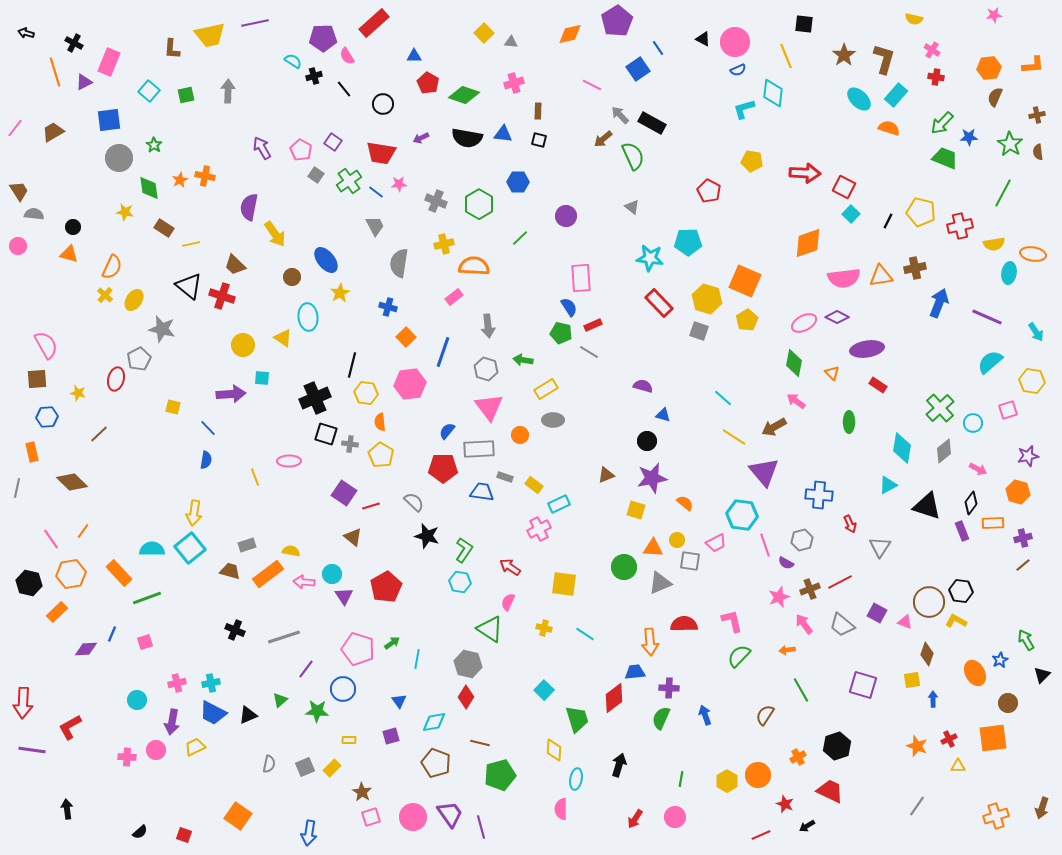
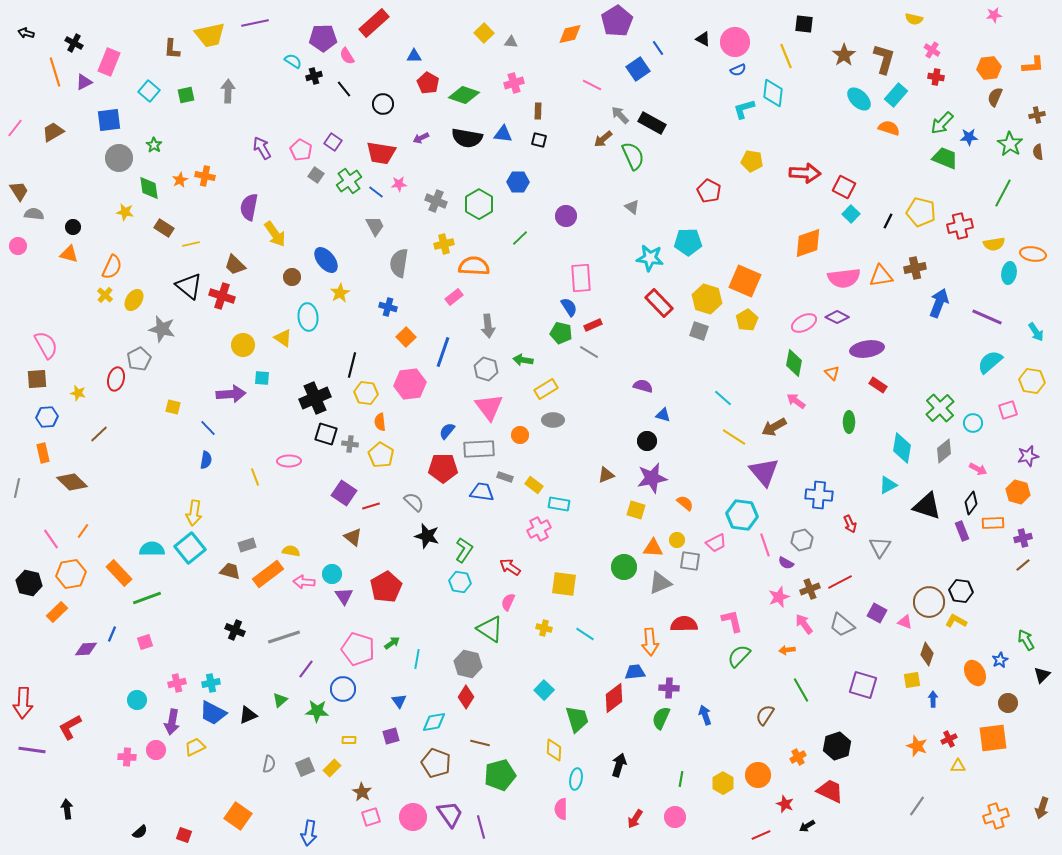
orange rectangle at (32, 452): moved 11 px right, 1 px down
cyan rectangle at (559, 504): rotated 35 degrees clockwise
yellow hexagon at (727, 781): moved 4 px left, 2 px down
